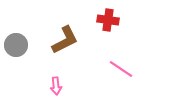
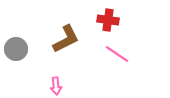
brown L-shape: moved 1 px right, 1 px up
gray circle: moved 4 px down
pink line: moved 4 px left, 15 px up
